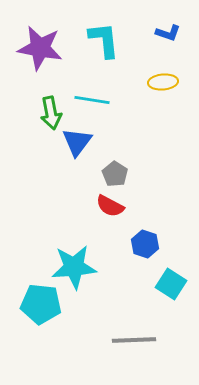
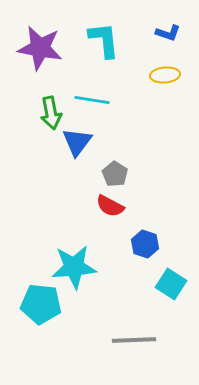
yellow ellipse: moved 2 px right, 7 px up
